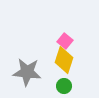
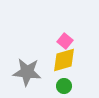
yellow diamond: rotated 56 degrees clockwise
